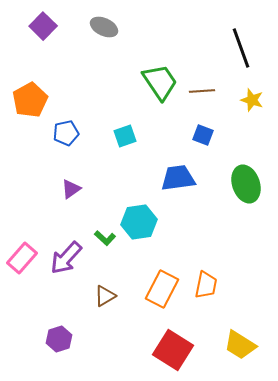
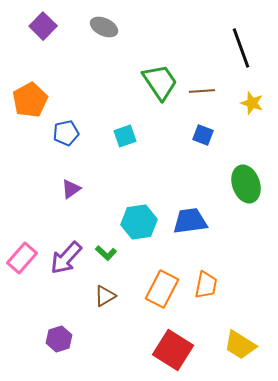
yellow star: moved 3 px down
blue trapezoid: moved 12 px right, 43 px down
green L-shape: moved 1 px right, 15 px down
